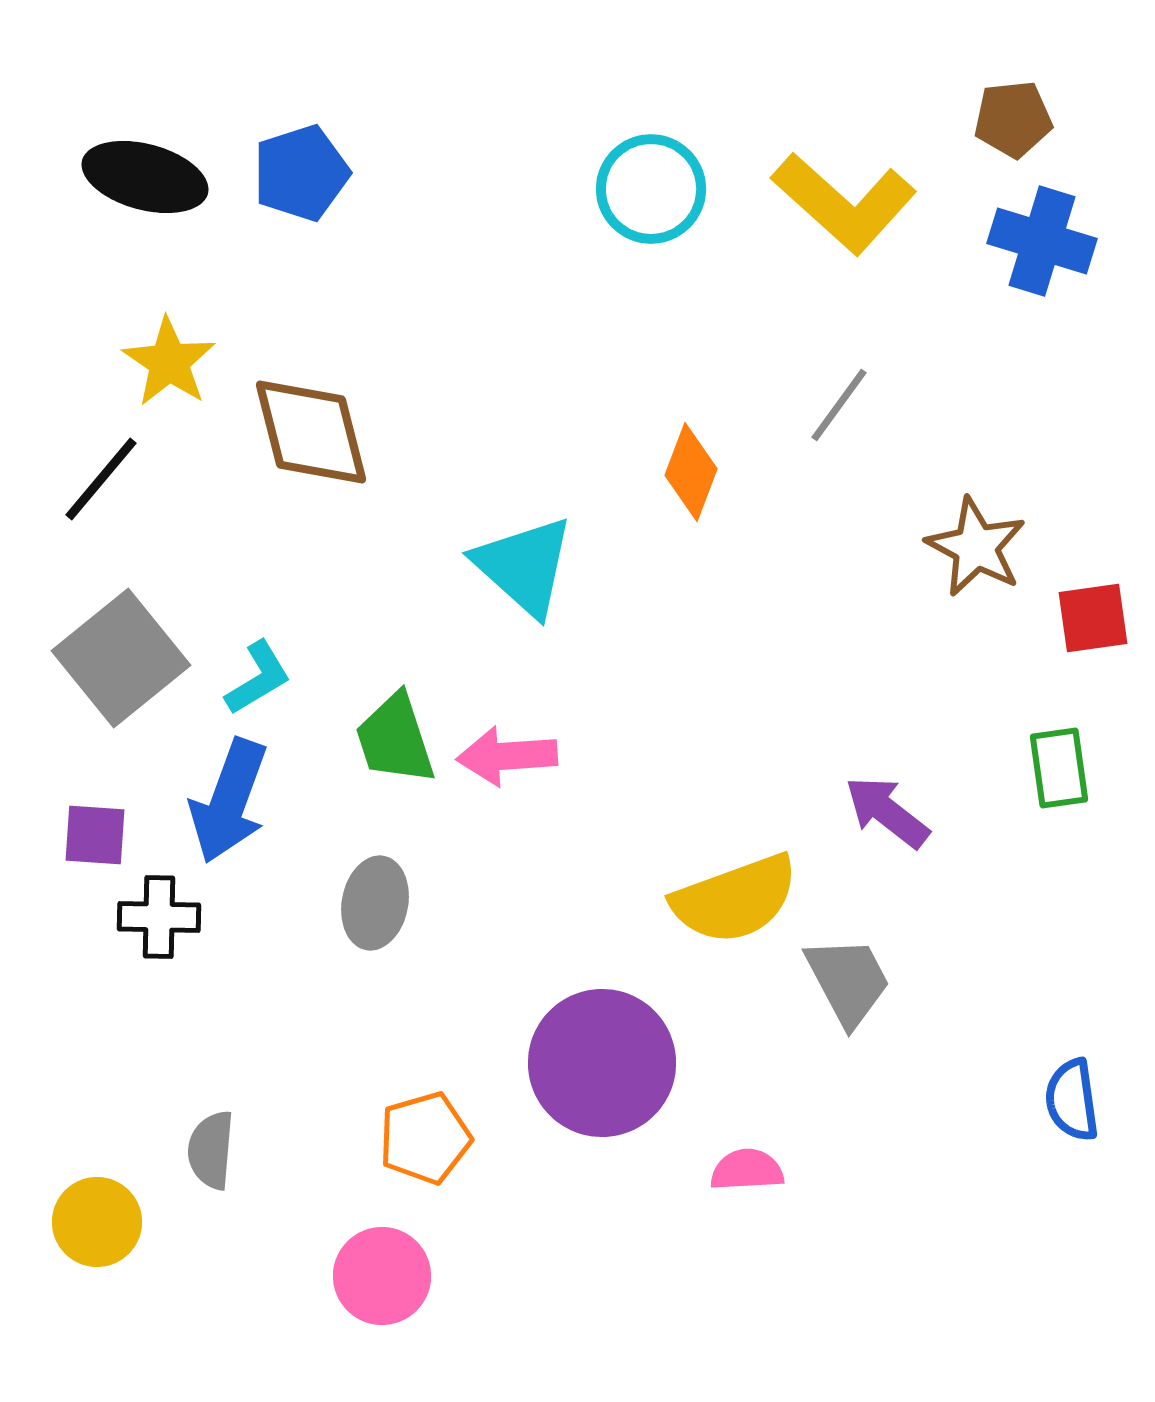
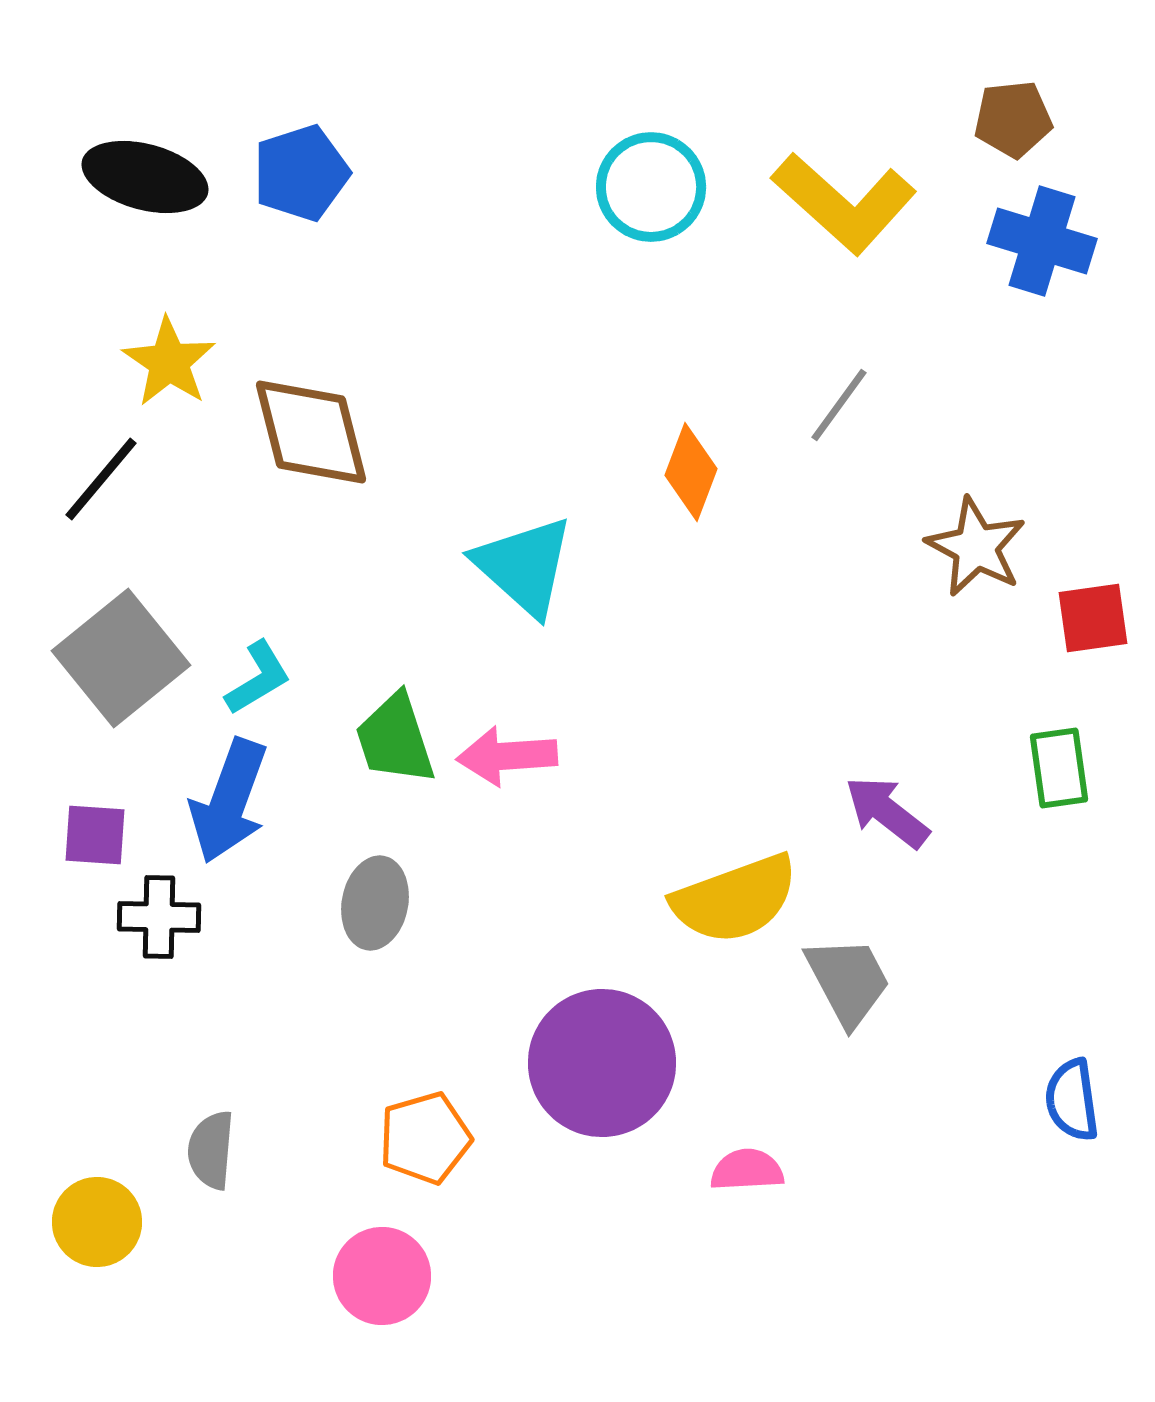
cyan circle: moved 2 px up
